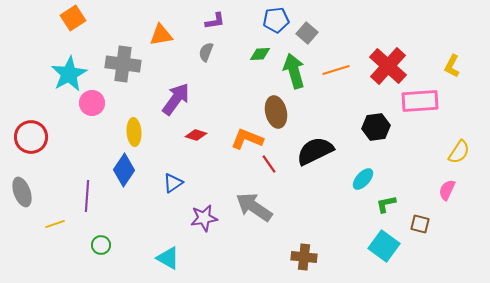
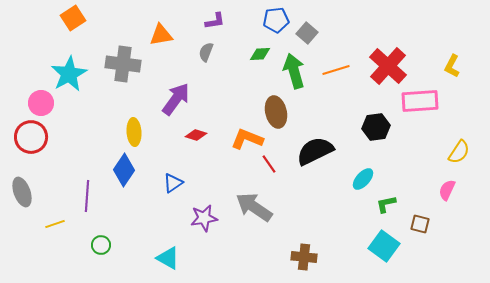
pink circle: moved 51 px left
